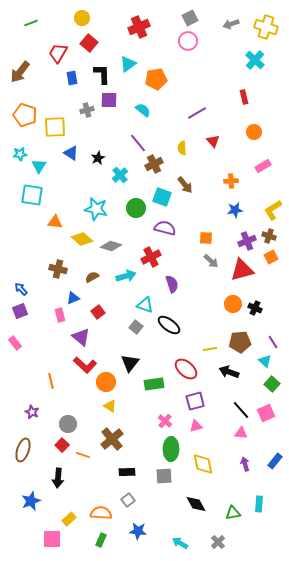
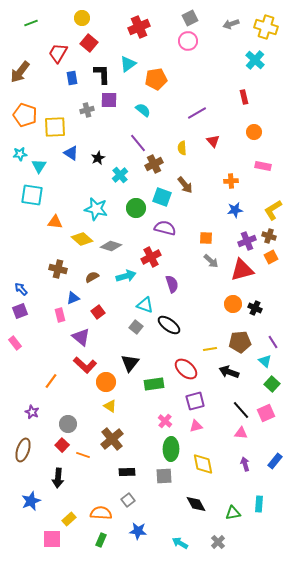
pink rectangle at (263, 166): rotated 42 degrees clockwise
orange line at (51, 381): rotated 49 degrees clockwise
